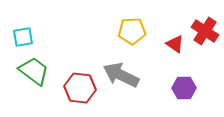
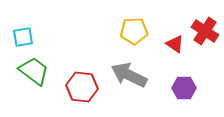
yellow pentagon: moved 2 px right
gray arrow: moved 8 px right
red hexagon: moved 2 px right, 1 px up
